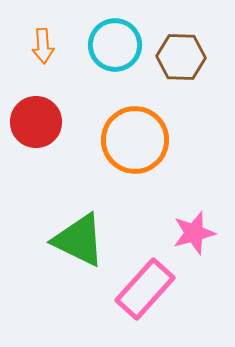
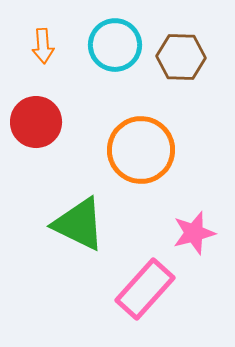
orange circle: moved 6 px right, 10 px down
green triangle: moved 16 px up
